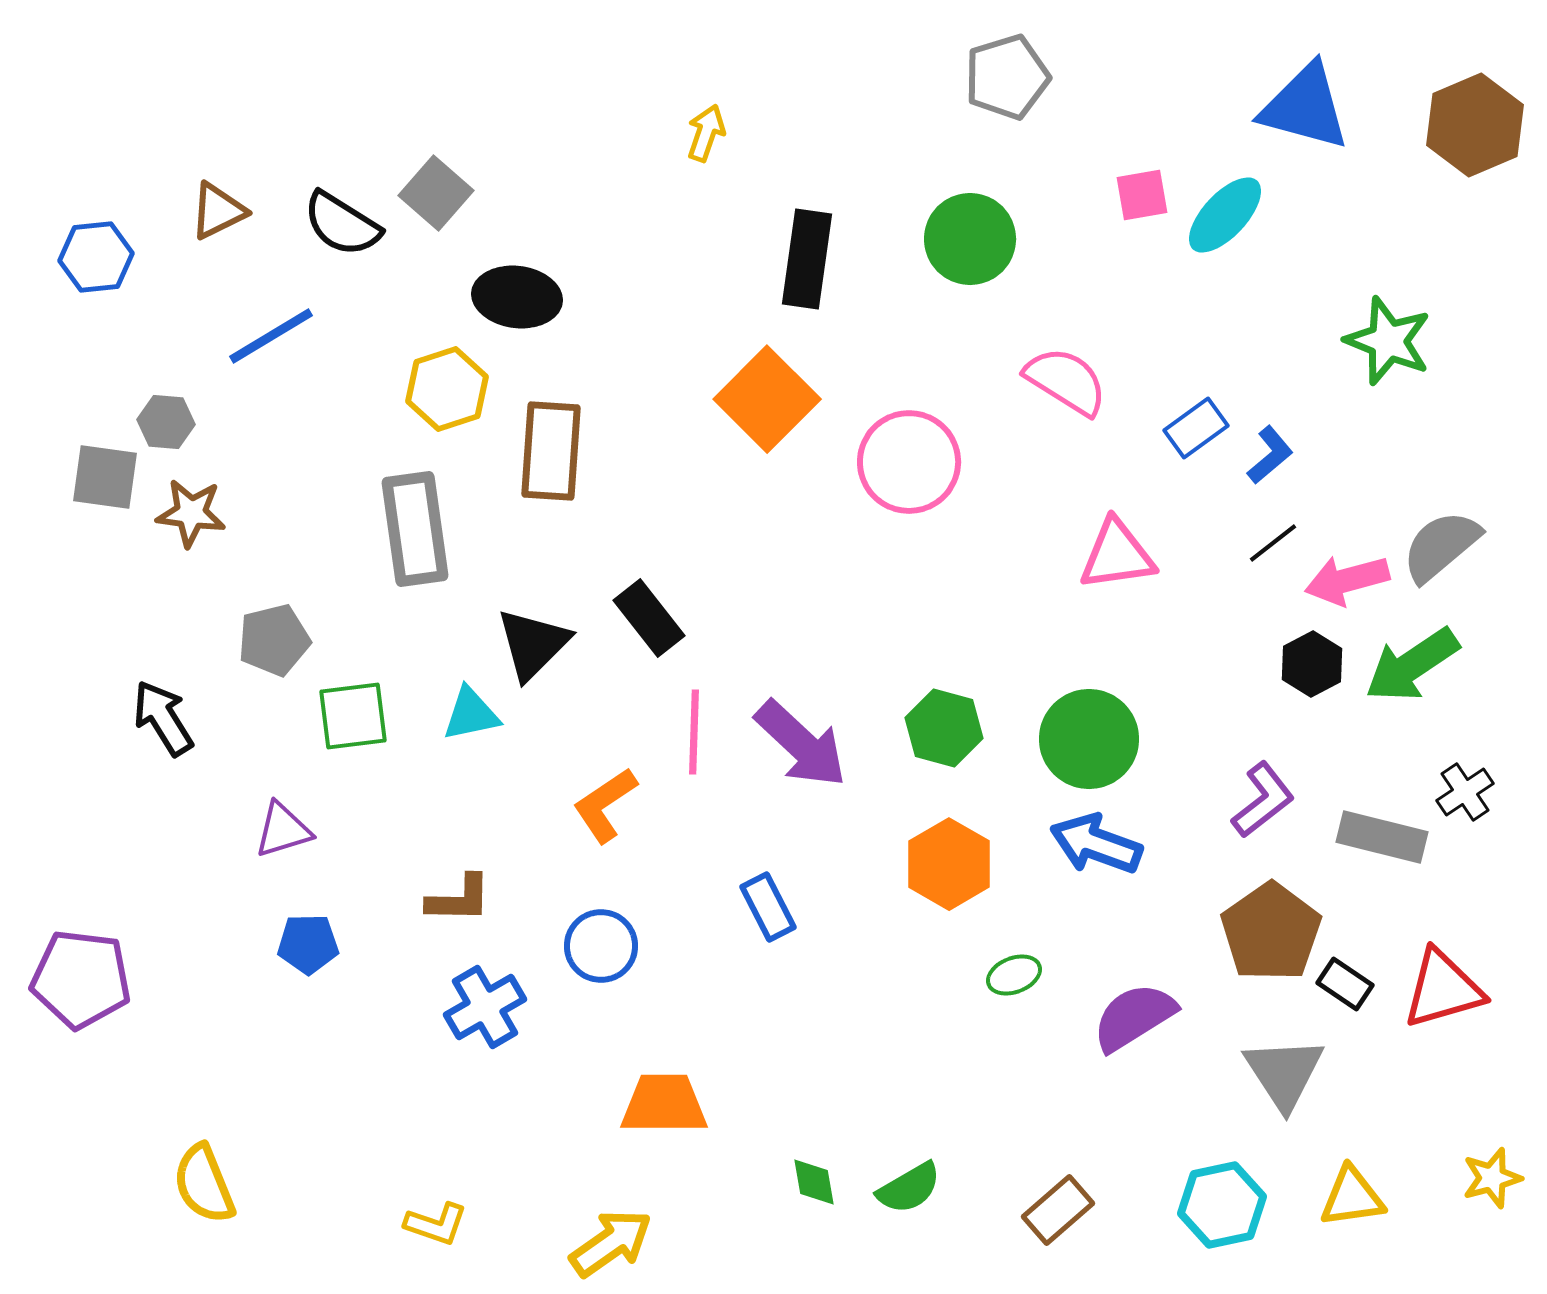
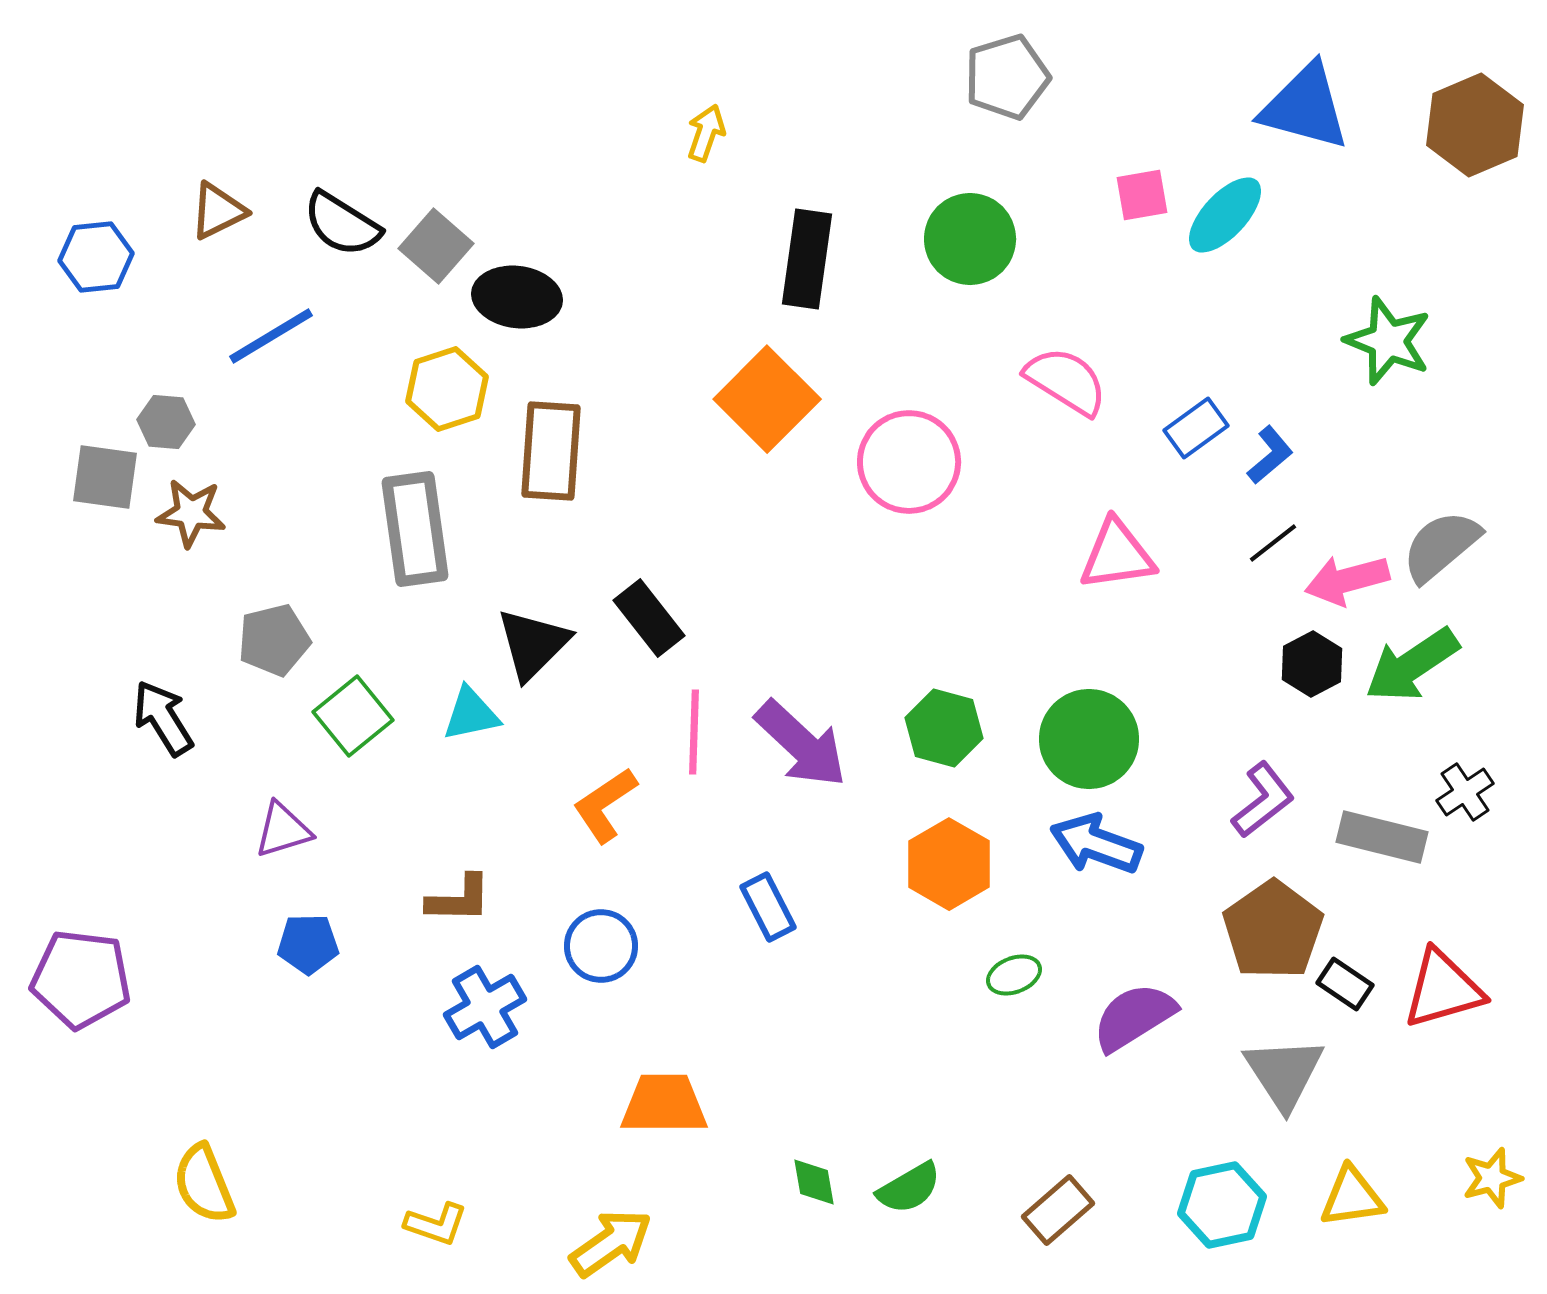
gray square at (436, 193): moved 53 px down
green square at (353, 716): rotated 32 degrees counterclockwise
brown pentagon at (1271, 932): moved 2 px right, 2 px up
